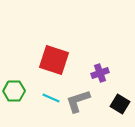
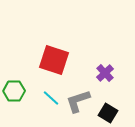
purple cross: moved 5 px right; rotated 24 degrees counterclockwise
cyan line: rotated 18 degrees clockwise
black square: moved 12 px left, 9 px down
